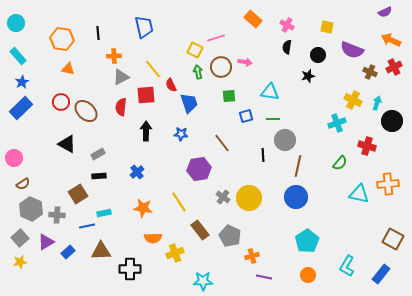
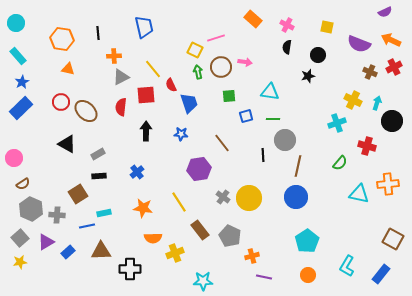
purple semicircle at (352, 50): moved 7 px right, 6 px up
